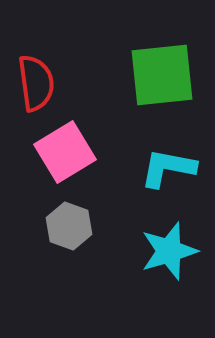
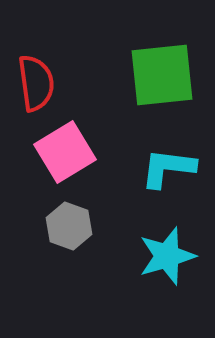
cyan L-shape: rotated 4 degrees counterclockwise
cyan star: moved 2 px left, 5 px down
